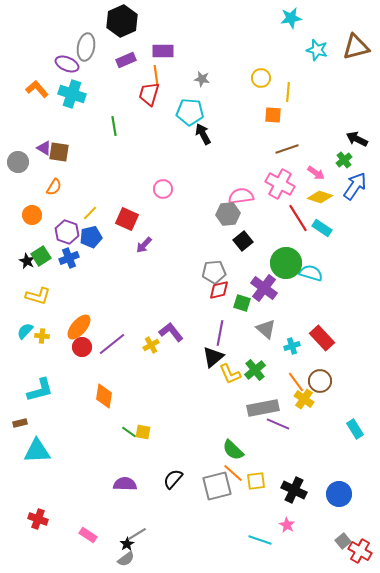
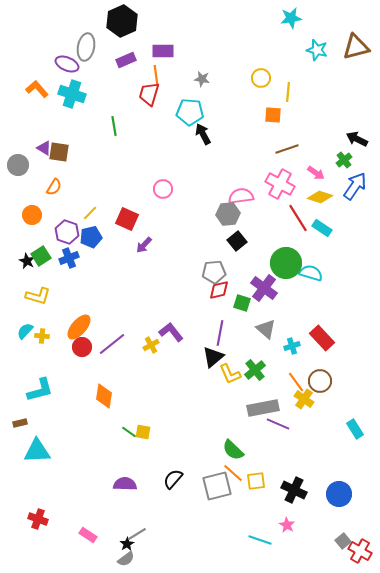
gray circle at (18, 162): moved 3 px down
black square at (243, 241): moved 6 px left
